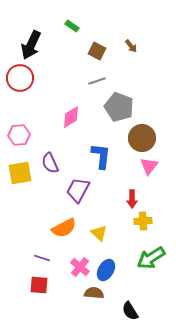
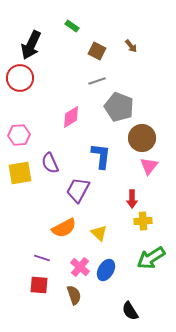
brown semicircle: moved 20 px left, 2 px down; rotated 66 degrees clockwise
